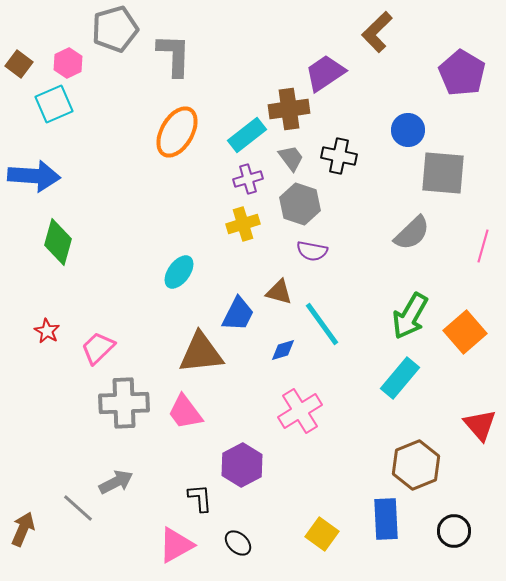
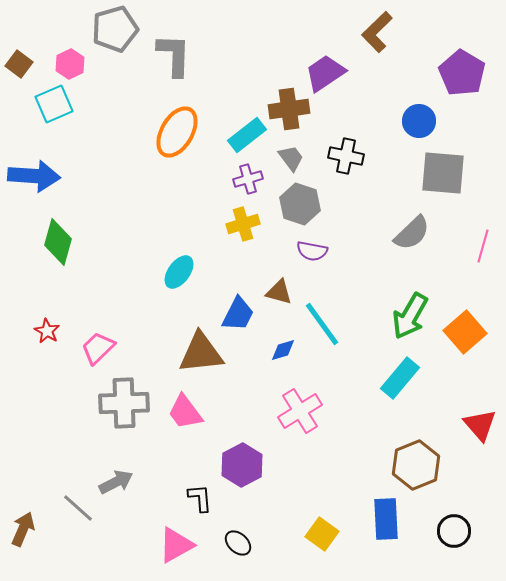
pink hexagon at (68, 63): moved 2 px right, 1 px down
blue circle at (408, 130): moved 11 px right, 9 px up
black cross at (339, 156): moved 7 px right
